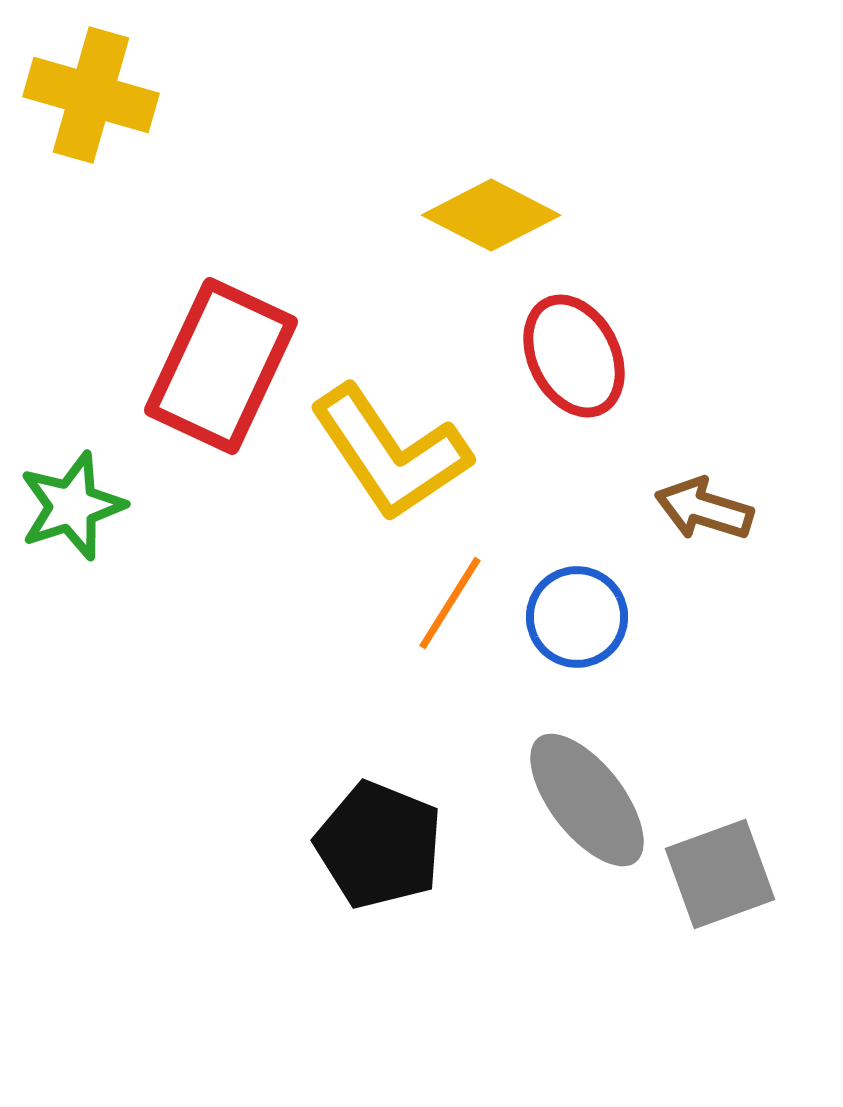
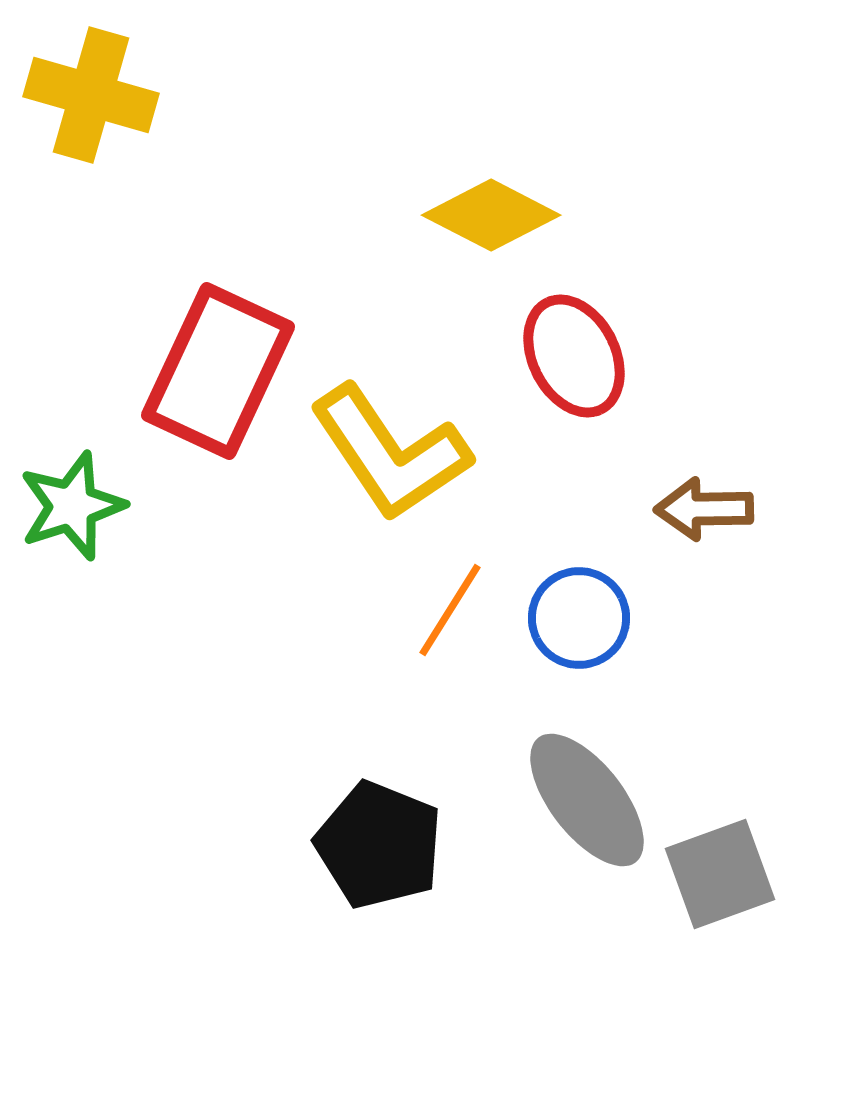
red rectangle: moved 3 px left, 5 px down
brown arrow: rotated 18 degrees counterclockwise
orange line: moved 7 px down
blue circle: moved 2 px right, 1 px down
